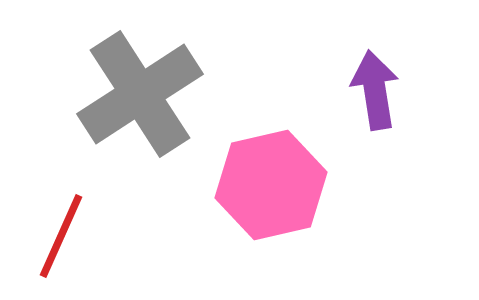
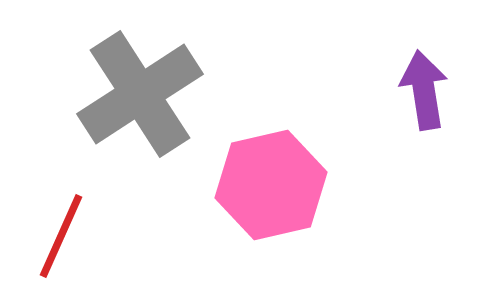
purple arrow: moved 49 px right
